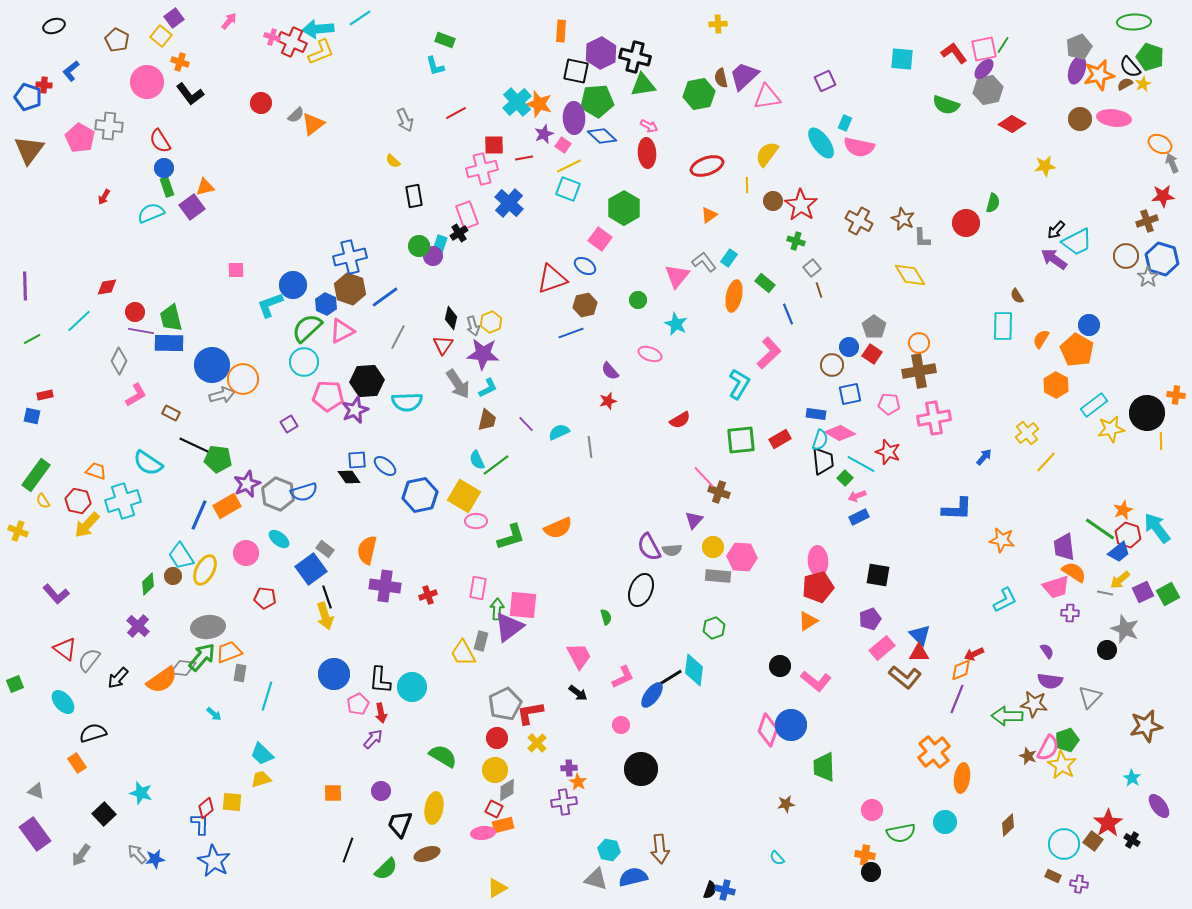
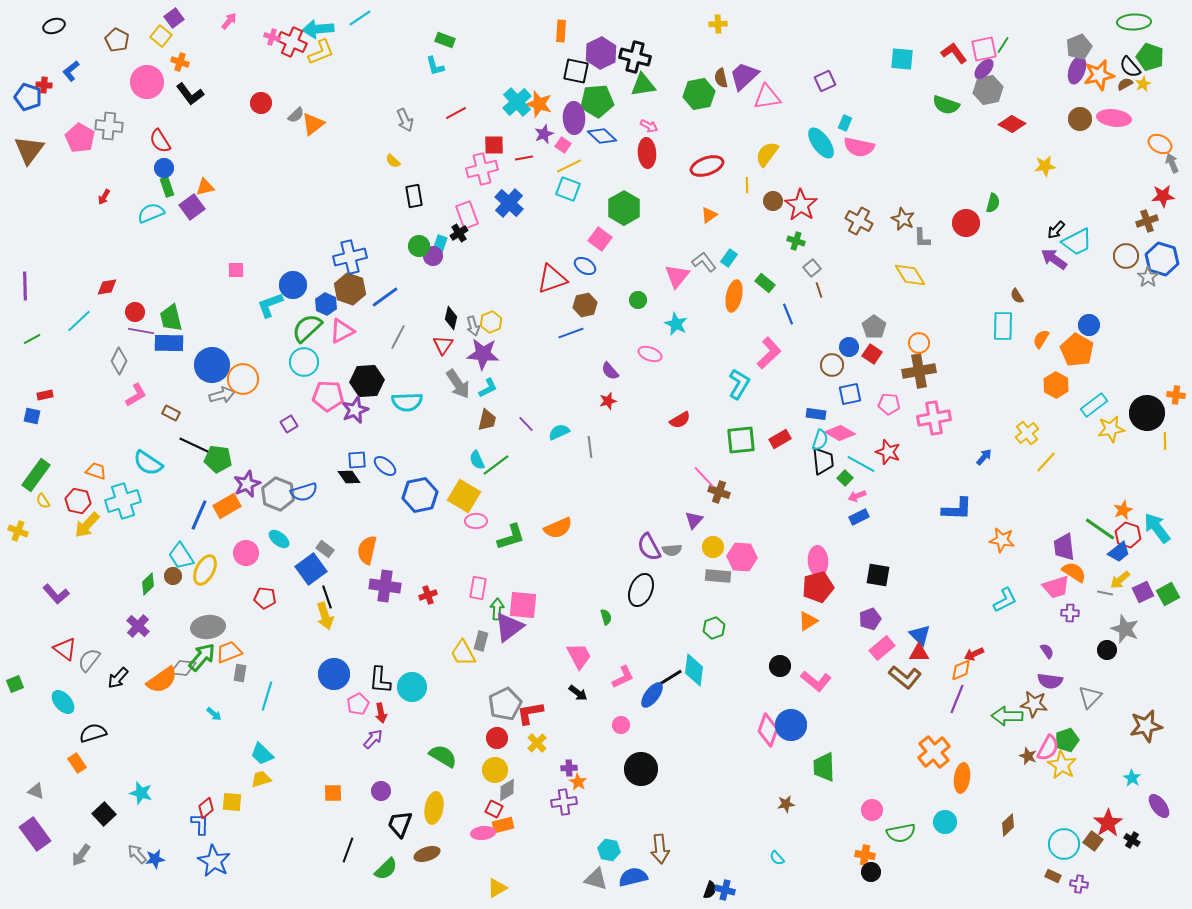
yellow line at (1161, 441): moved 4 px right
